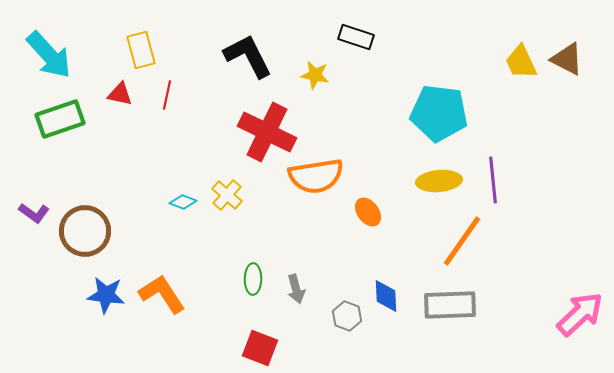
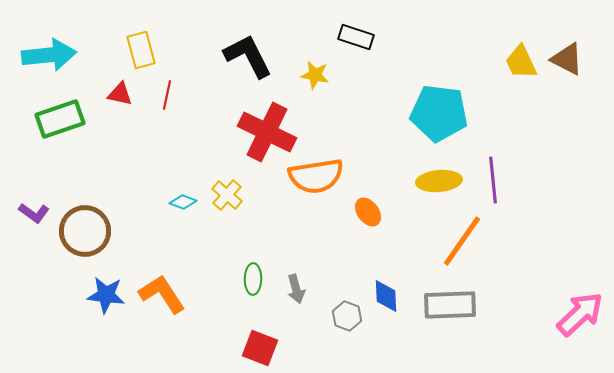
cyan arrow: rotated 54 degrees counterclockwise
